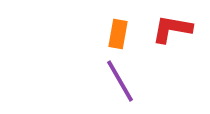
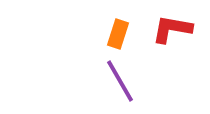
orange rectangle: rotated 8 degrees clockwise
